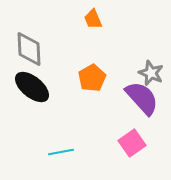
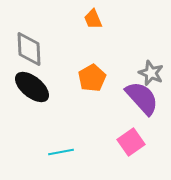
pink square: moved 1 px left, 1 px up
